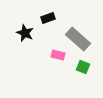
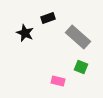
gray rectangle: moved 2 px up
pink rectangle: moved 26 px down
green square: moved 2 px left
